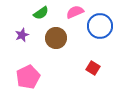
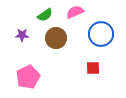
green semicircle: moved 4 px right, 2 px down
blue circle: moved 1 px right, 8 px down
purple star: rotated 24 degrees clockwise
red square: rotated 32 degrees counterclockwise
